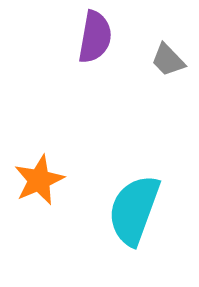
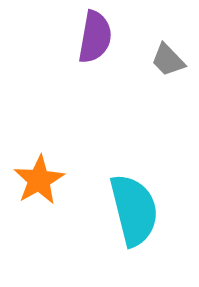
orange star: rotated 6 degrees counterclockwise
cyan semicircle: rotated 146 degrees clockwise
